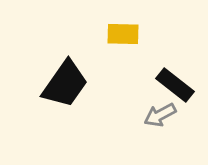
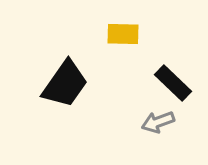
black rectangle: moved 2 px left, 2 px up; rotated 6 degrees clockwise
gray arrow: moved 2 px left, 7 px down; rotated 8 degrees clockwise
